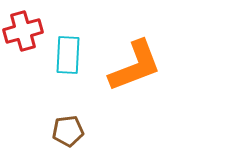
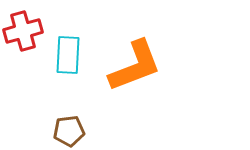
brown pentagon: moved 1 px right
